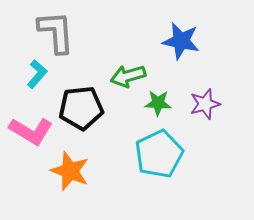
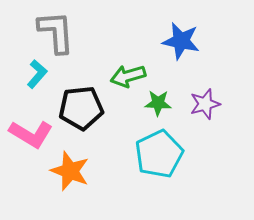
pink L-shape: moved 3 px down
